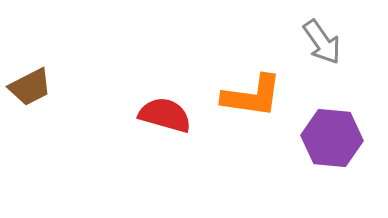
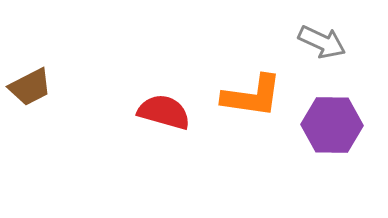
gray arrow: rotated 30 degrees counterclockwise
red semicircle: moved 1 px left, 3 px up
purple hexagon: moved 13 px up; rotated 4 degrees counterclockwise
